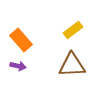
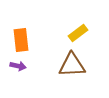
yellow rectangle: moved 5 px right, 3 px down
orange rectangle: rotated 35 degrees clockwise
